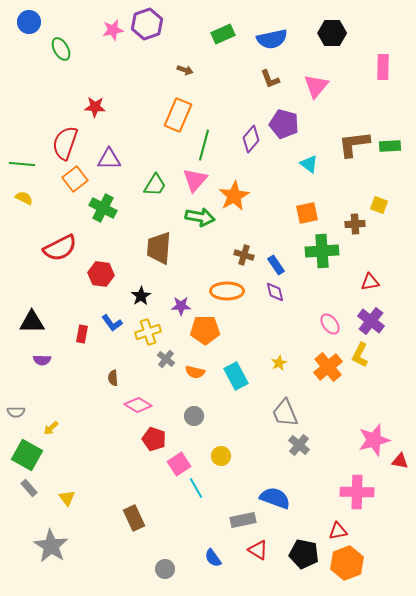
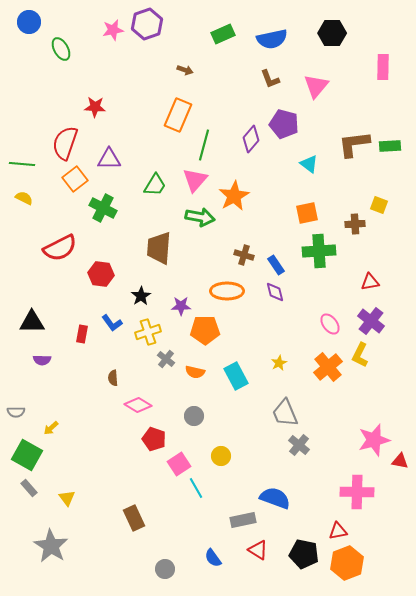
green cross at (322, 251): moved 3 px left
